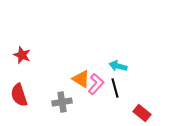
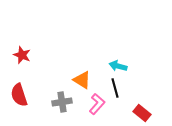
orange triangle: moved 1 px right, 1 px down
pink L-shape: moved 1 px right, 20 px down
